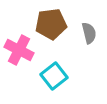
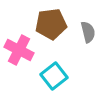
gray semicircle: moved 1 px left, 1 px up
